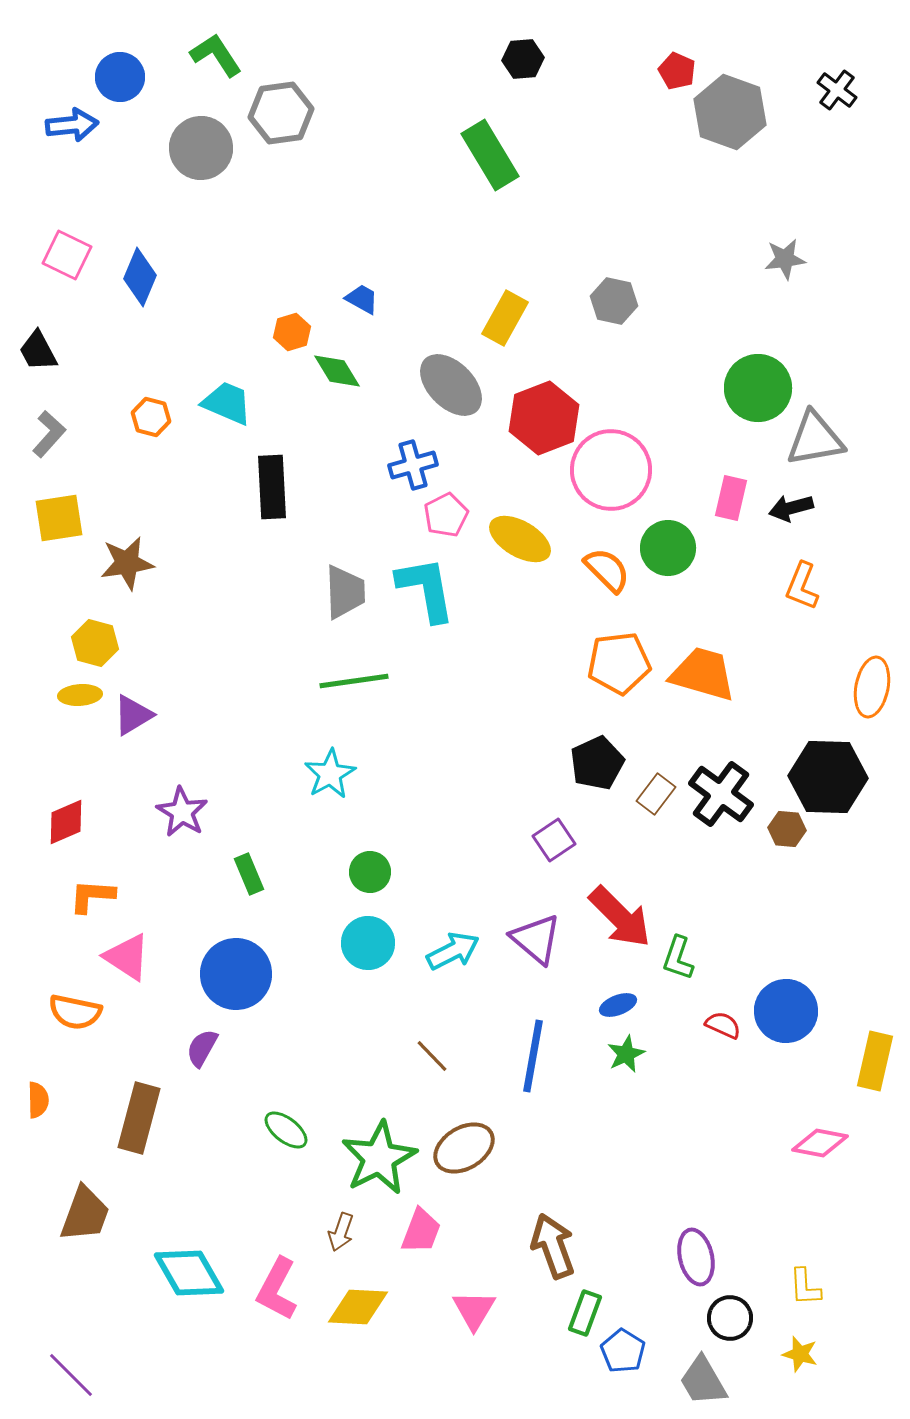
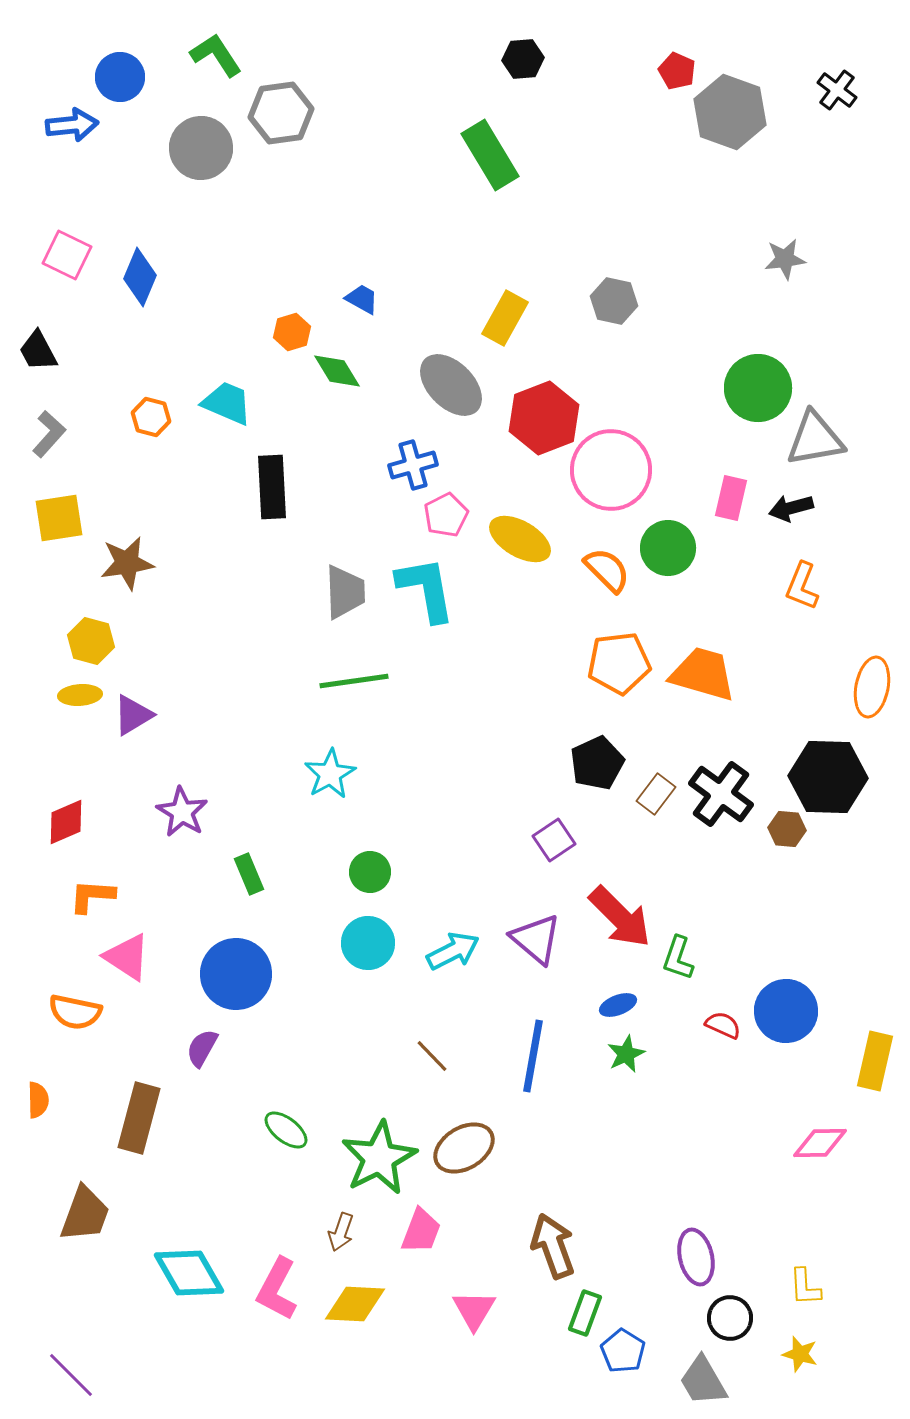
yellow hexagon at (95, 643): moved 4 px left, 2 px up
pink diamond at (820, 1143): rotated 12 degrees counterclockwise
yellow diamond at (358, 1307): moved 3 px left, 3 px up
